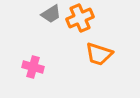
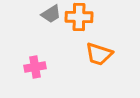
orange cross: moved 1 px left, 1 px up; rotated 24 degrees clockwise
pink cross: moved 2 px right; rotated 25 degrees counterclockwise
